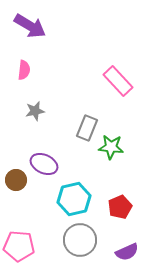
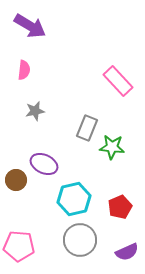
green star: moved 1 px right
